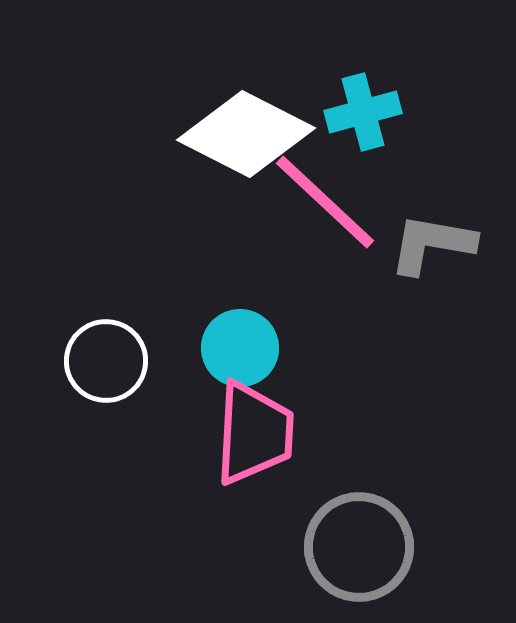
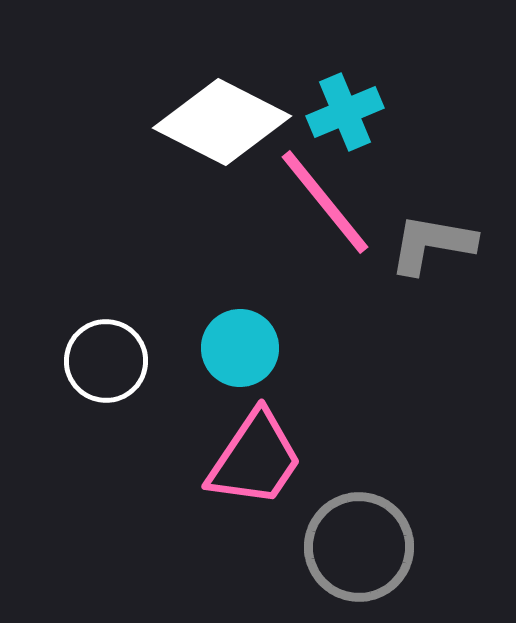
cyan cross: moved 18 px left; rotated 8 degrees counterclockwise
white diamond: moved 24 px left, 12 px up
pink line: rotated 8 degrees clockwise
pink trapezoid: moved 1 px right, 26 px down; rotated 31 degrees clockwise
